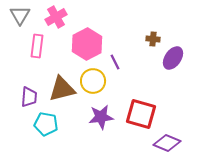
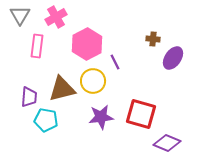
cyan pentagon: moved 4 px up
